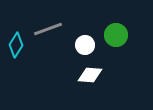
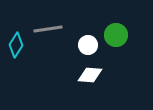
gray line: rotated 12 degrees clockwise
white circle: moved 3 px right
